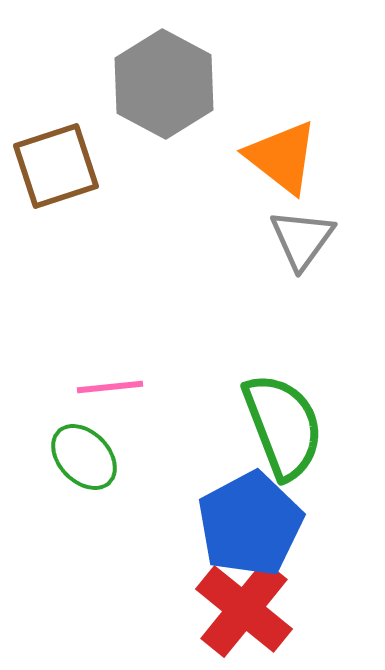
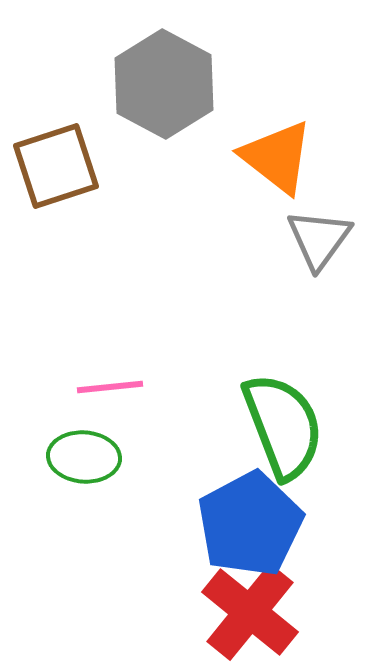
orange triangle: moved 5 px left
gray triangle: moved 17 px right
green ellipse: rotated 42 degrees counterclockwise
red cross: moved 6 px right, 3 px down
